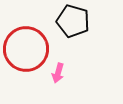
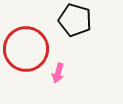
black pentagon: moved 2 px right, 1 px up
